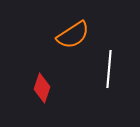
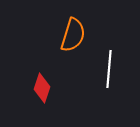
orange semicircle: rotated 40 degrees counterclockwise
